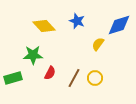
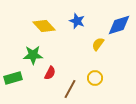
brown line: moved 4 px left, 11 px down
